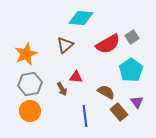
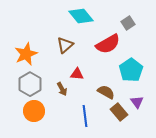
cyan diamond: moved 2 px up; rotated 45 degrees clockwise
gray square: moved 4 px left, 14 px up
red triangle: moved 1 px right, 3 px up
gray hexagon: rotated 20 degrees counterclockwise
orange circle: moved 4 px right
